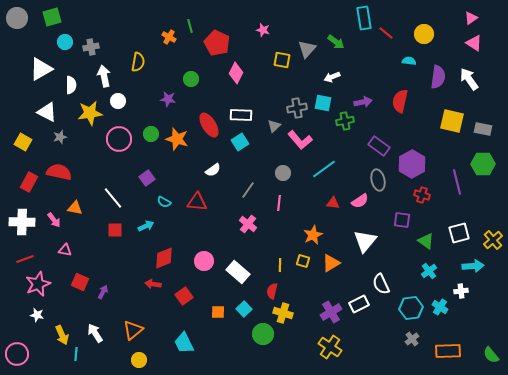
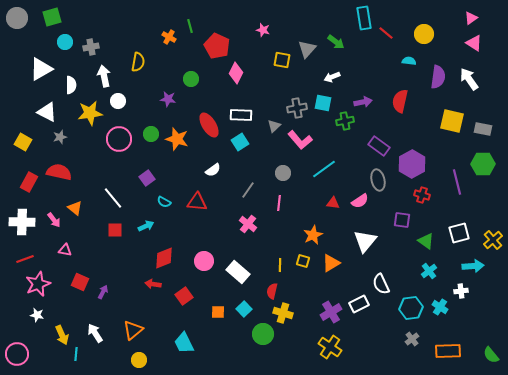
red pentagon at (217, 43): moved 3 px down
orange triangle at (75, 208): rotated 28 degrees clockwise
